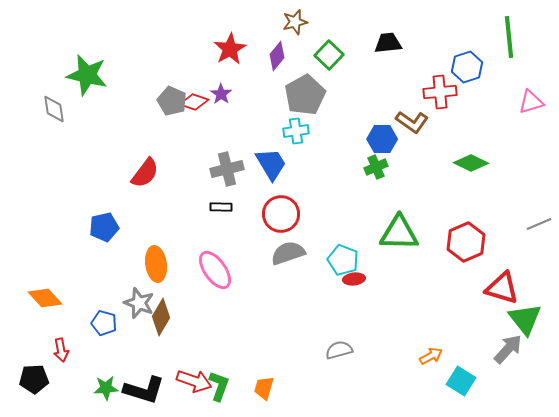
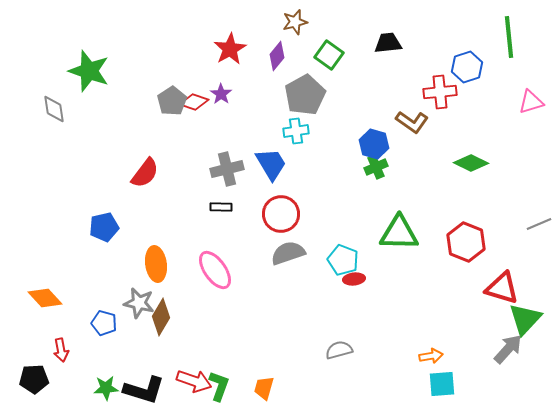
green square at (329, 55): rotated 8 degrees counterclockwise
green star at (87, 75): moved 2 px right, 4 px up; rotated 6 degrees clockwise
gray pentagon at (172, 101): rotated 16 degrees clockwise
blue hexagon at (382, 139): moved 8 px left, 5 px down; rotated 16 degrees clockwise
red hexagon at (466, 242): rotated 15 degrees counterclockwise
gray star at (139, 303): rotated 8 degrees counterclockwise
green triangle at (525, 319): rotated 21 degrees clockwise
orange arrow at (431, 356): rotated 20 degrees clockwise
cyan square at (461, 381): moved 19 px left, 3 px down; rotated 36 degrees counterclockwise
